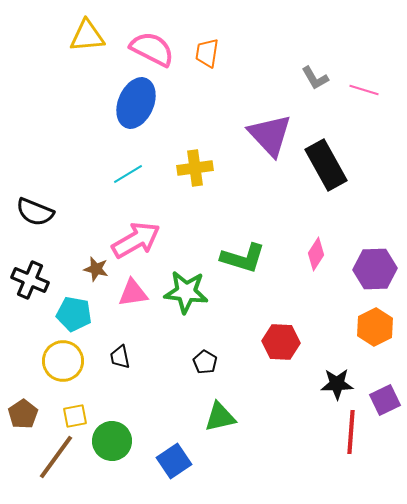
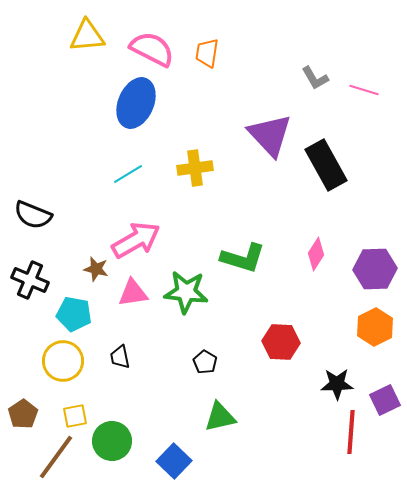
black semicircle: moved 2 px left, 3 px down
blue square: rotated 12 degrees counterclockwise
